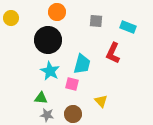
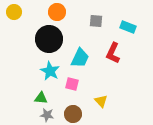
yellow circle: moved 3 px right, 6 px up
black circle: moved 1 px right, 1 px up
cyan trapezoid: moved 2 px left, 6 px up; rotated 10 degrees clockwise
